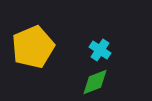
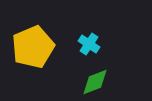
cyan cross: moved 11 px left, 6 px up
